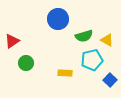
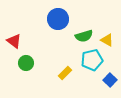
red triangle: moved 2 px right; rotated 49 degrees counterclockwise
yellow rectangle: rotated 48 degrees counterclockwise
